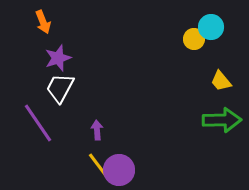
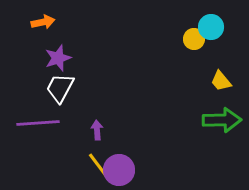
orange arrow: rotated 80 degrees counterclockwise
purple line: rotated 60 degrees counterclockwise
